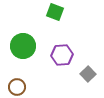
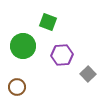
green square: moved 7 px left, 10 px down
